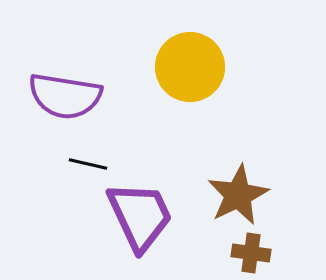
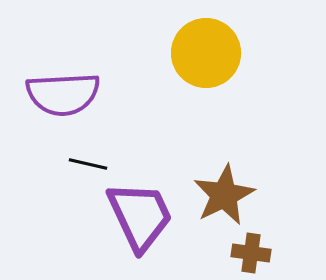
yellow circle: moved 16 px right, 14 px up
purple semicircle: moved 2 px left, 2 px up; rotated 12 degrees counterclockwise
brown star: moved 14 px left
